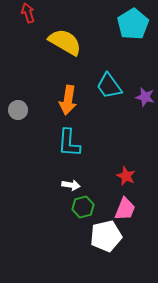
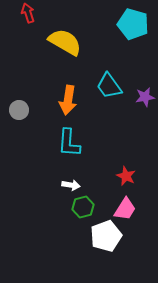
cyan pentagon: rotated 24 degrees counterclockwise
purple star: rotated 24 degrees counterclockwise
gray circle: moved 1 px right
pink trapezoid: rotated 10 degrees clockwise
white pentagon: rotated 8 degrees counterclockwise
